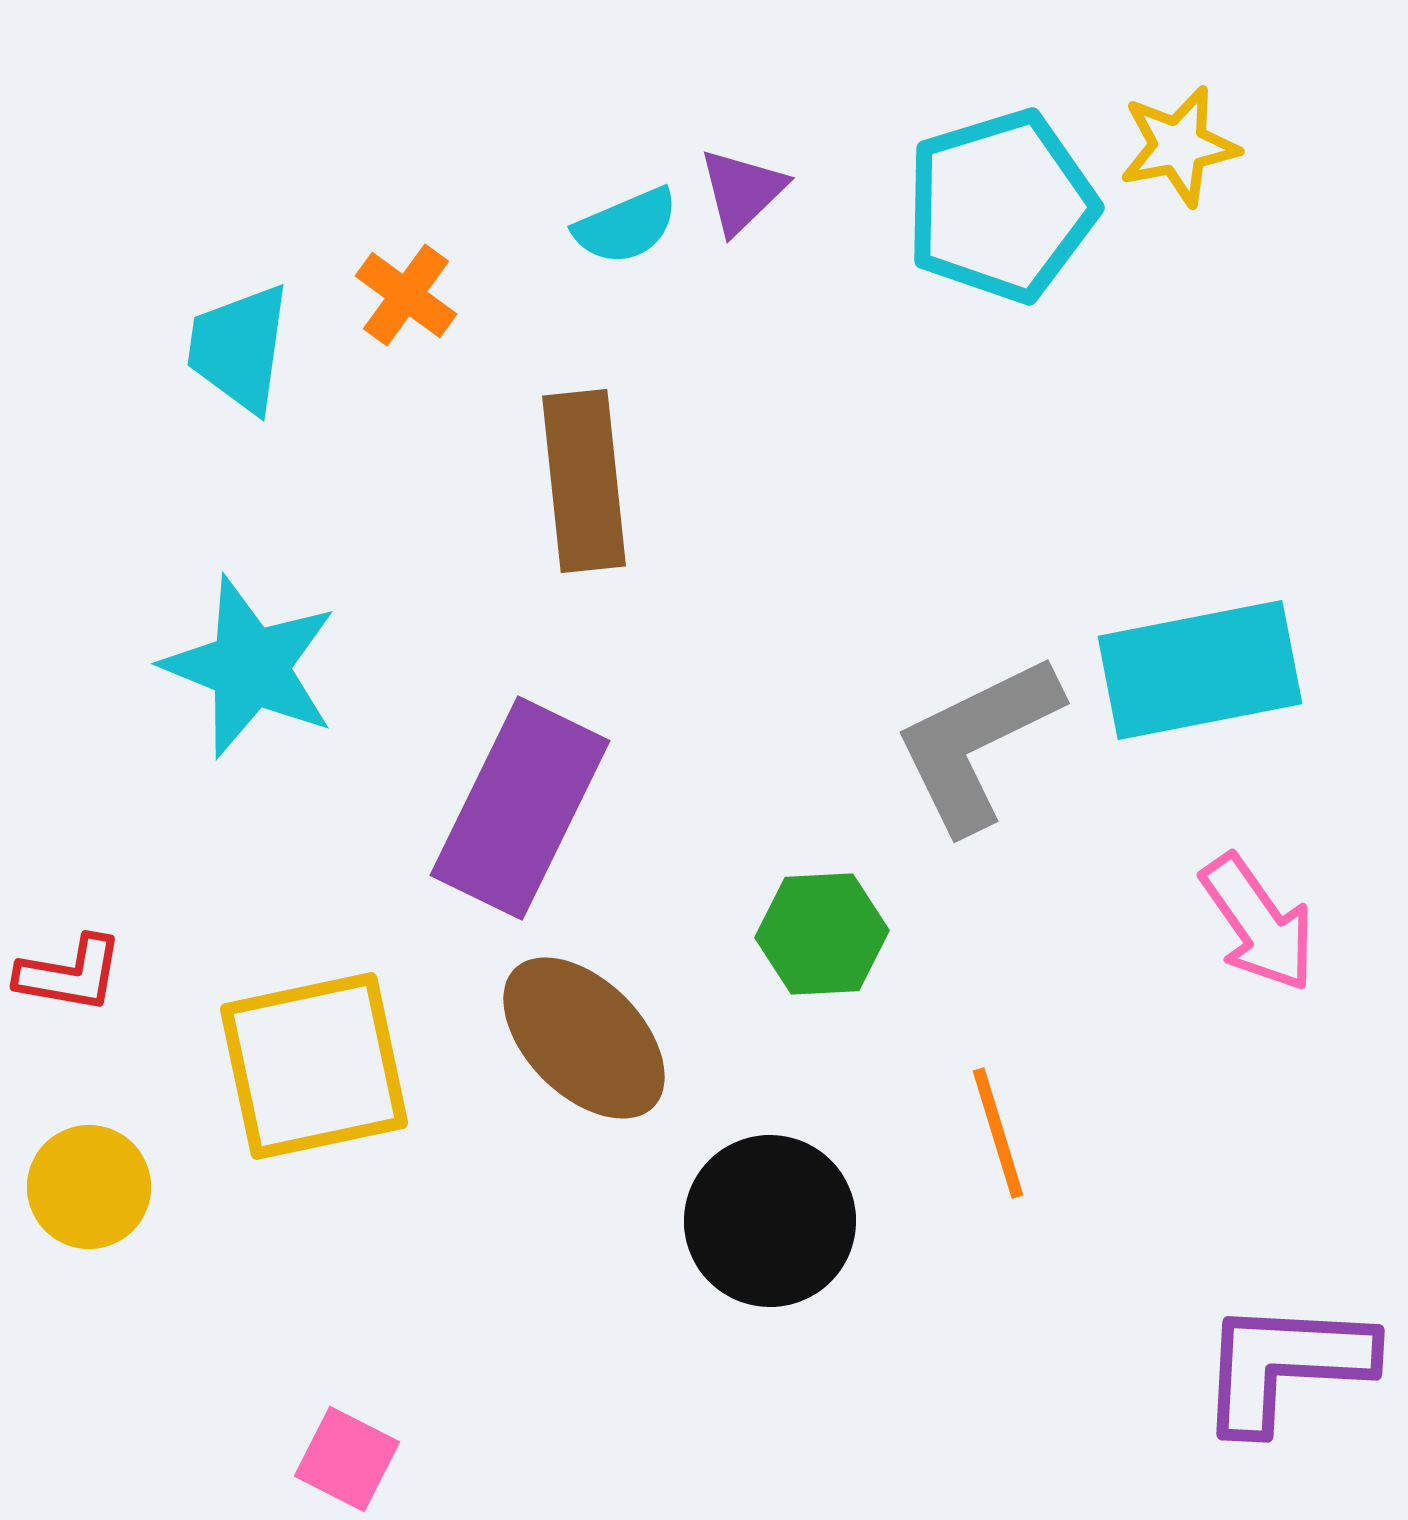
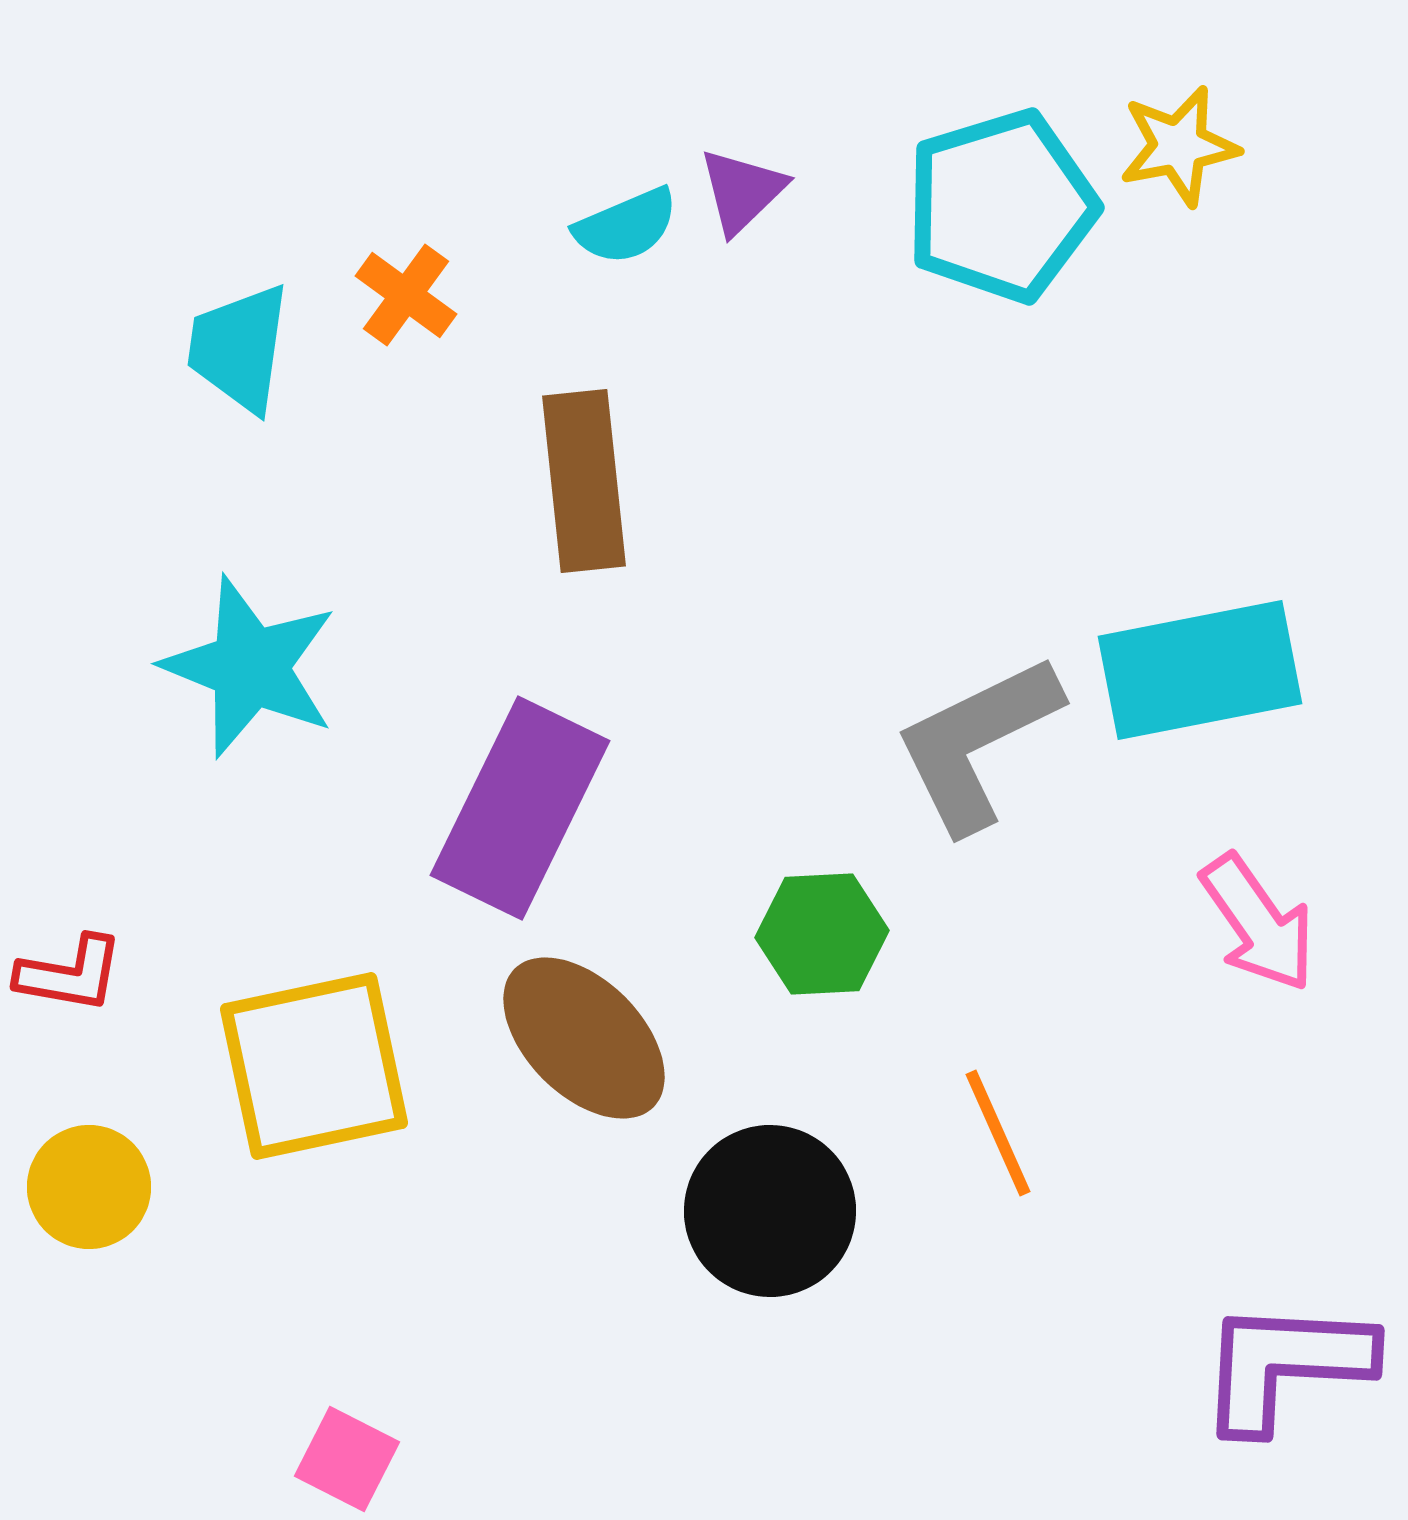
orange line: rotated 7 degrees counterclockwise
black circle: moved 10 px up
